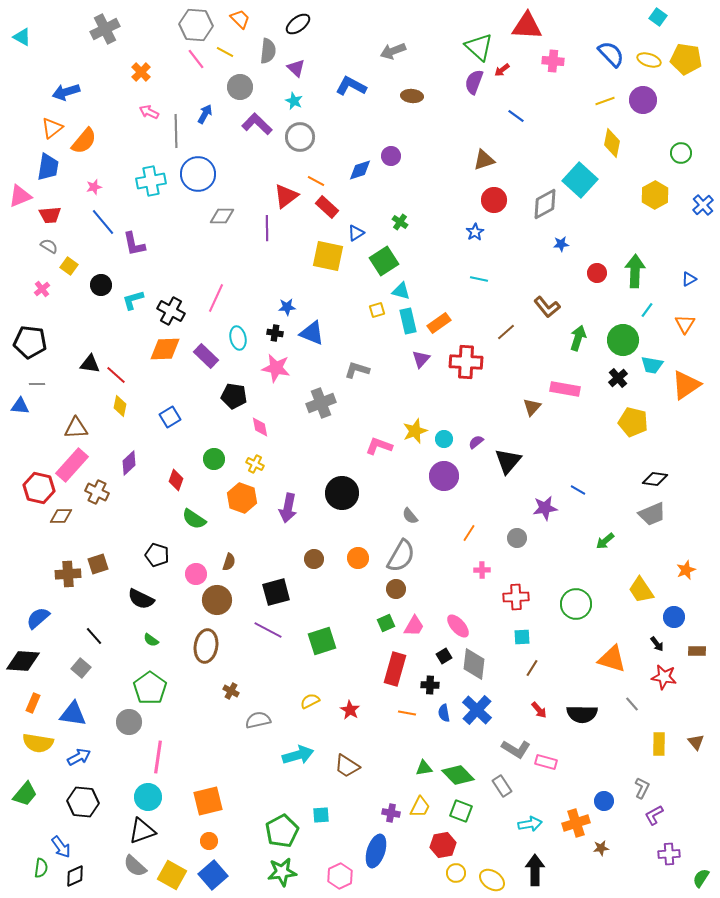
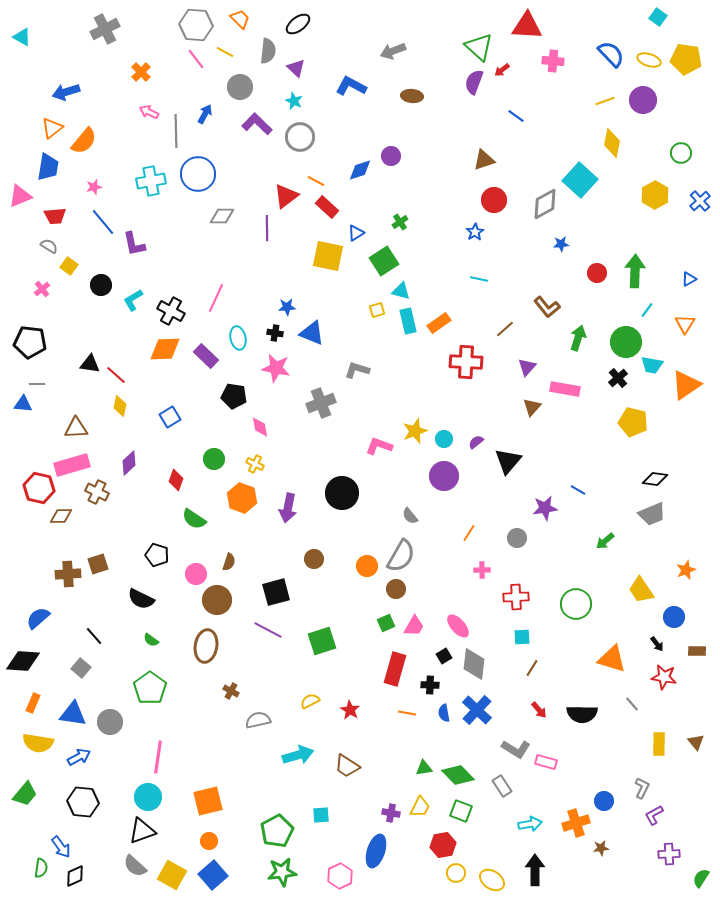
blue cross at (703, 205): moved 3 px left, 4 px up
red trapezoid at (50, 215): moved 5 px right, 1 px down
green cross at (400, 222): rotated 21 degrees clockwise
cyan L-shape at (133, 300): rotated 15 degrees counterclockwise
brown line at (506, 332): moved 1 px left, 3 px up
green circle at (623, 340): moved 3 px right, 2 px down
purple triangle at (421, 359): moved 106 px right, 8 px down
blue triangle at (20, 406): moved 3 px right, 2 px up
pink rectangle at (72, 465): rotated 32 degrees clockwise
orange circle at (358, 558): moved 9 px right, 8 px down
gray circle at (129, 722): moved 19 px left
green pentagon at (282, 831): moved 5 px left
